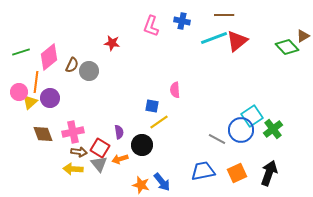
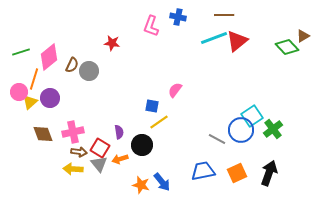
blue cross: moved 4 px left, 4 px up
orange line: moved 2 px left, 3 px up; rotated 10 degrees clockwise
pink semicircle: rotated 42 degrees clockwise
